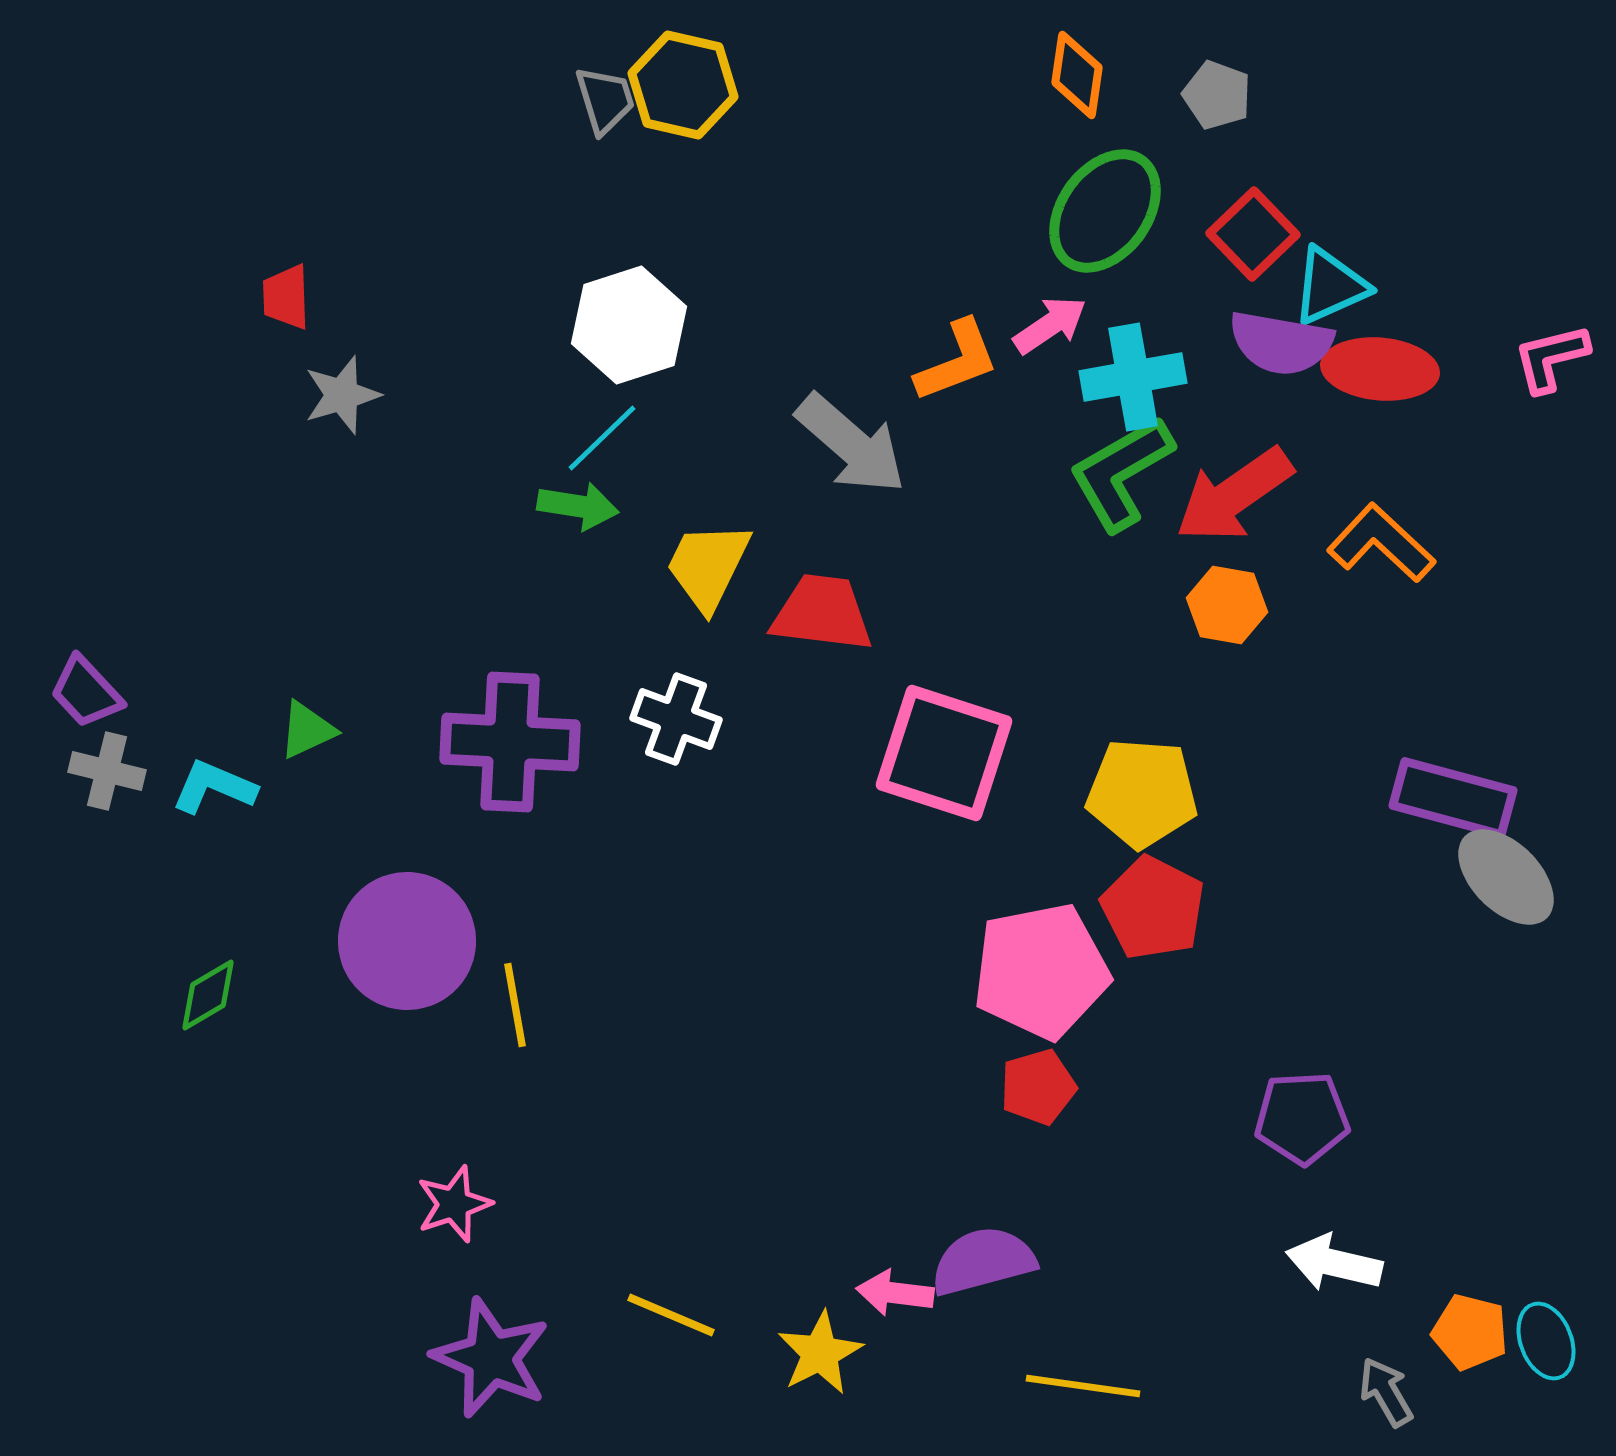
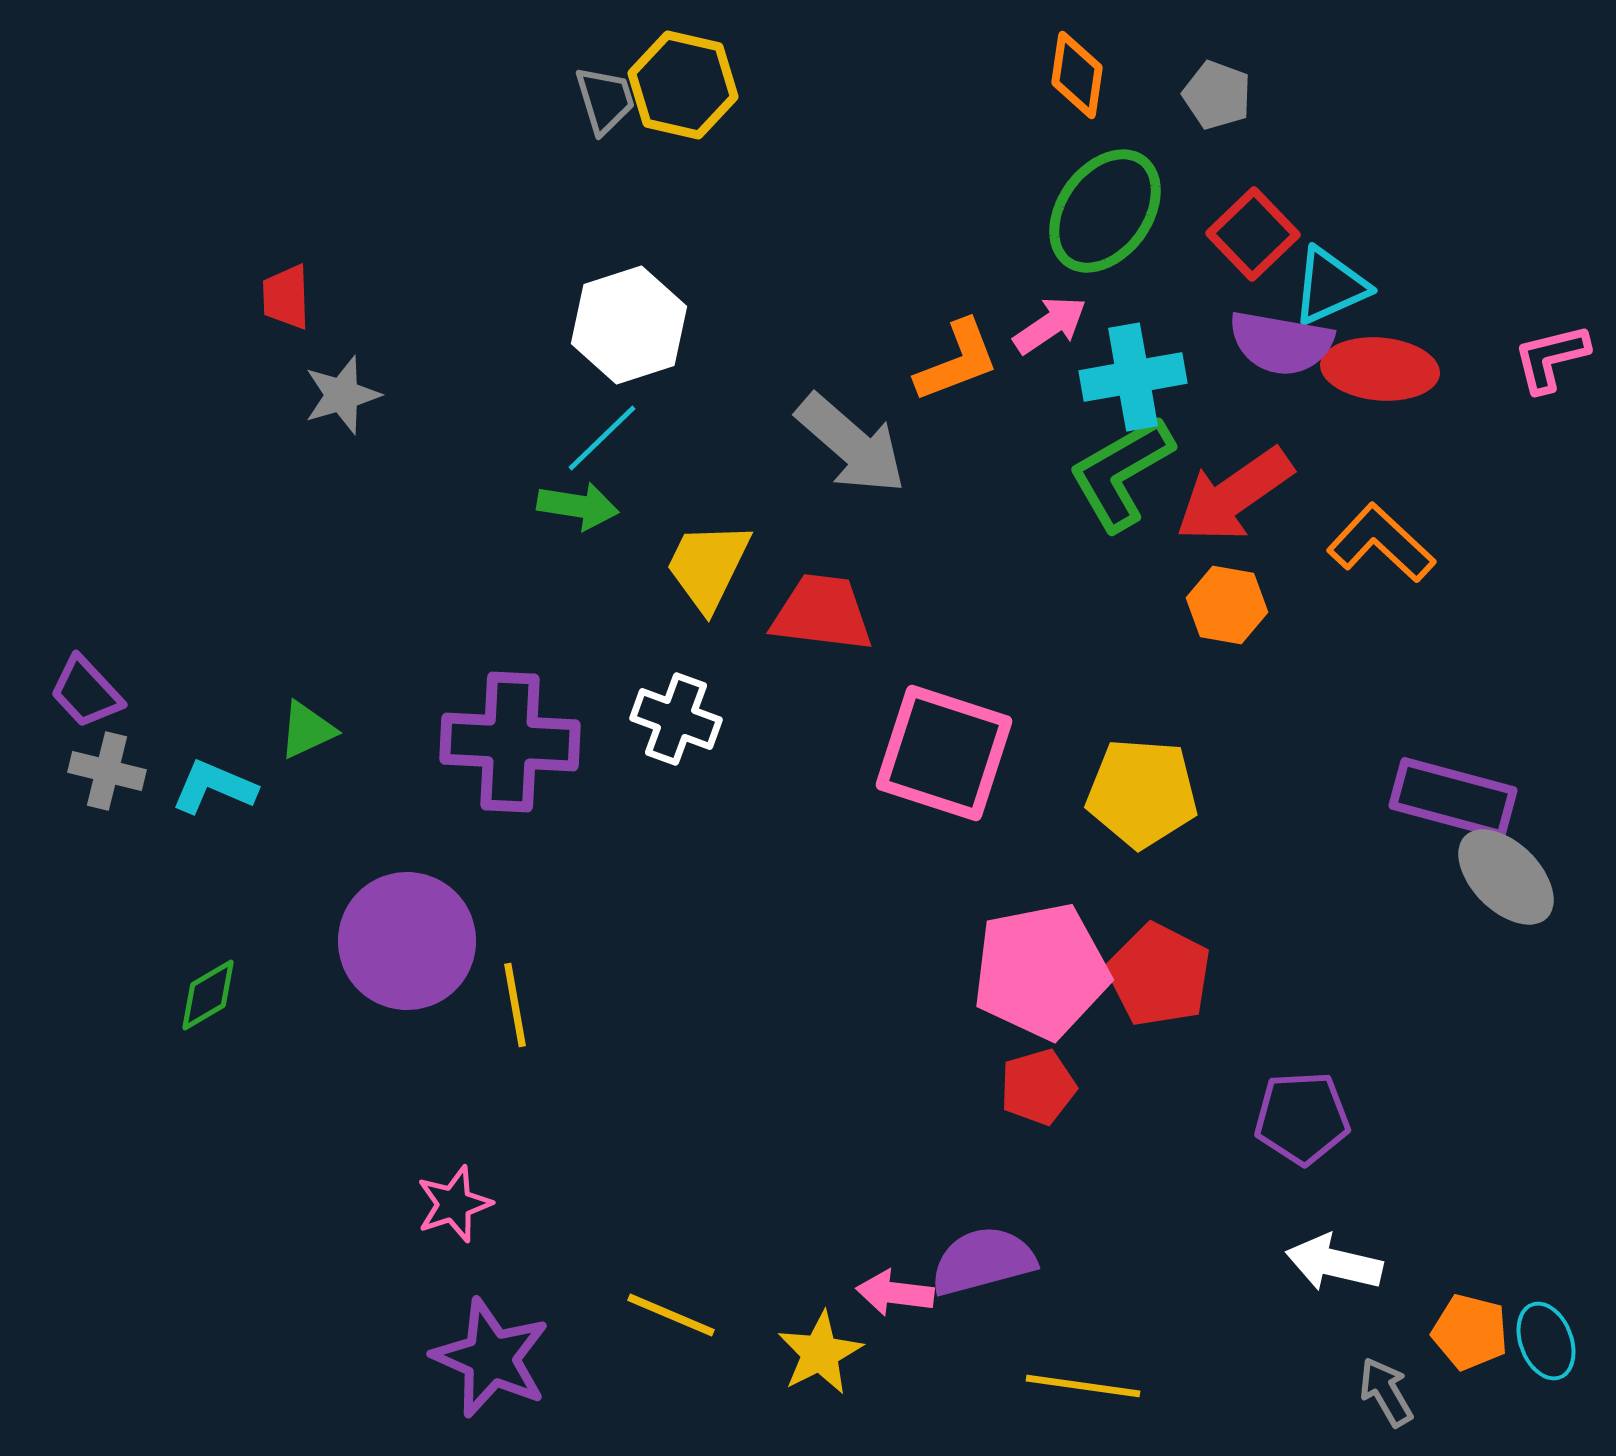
red pentagon at (1153, 908): moved 6 px right, 67 px down
